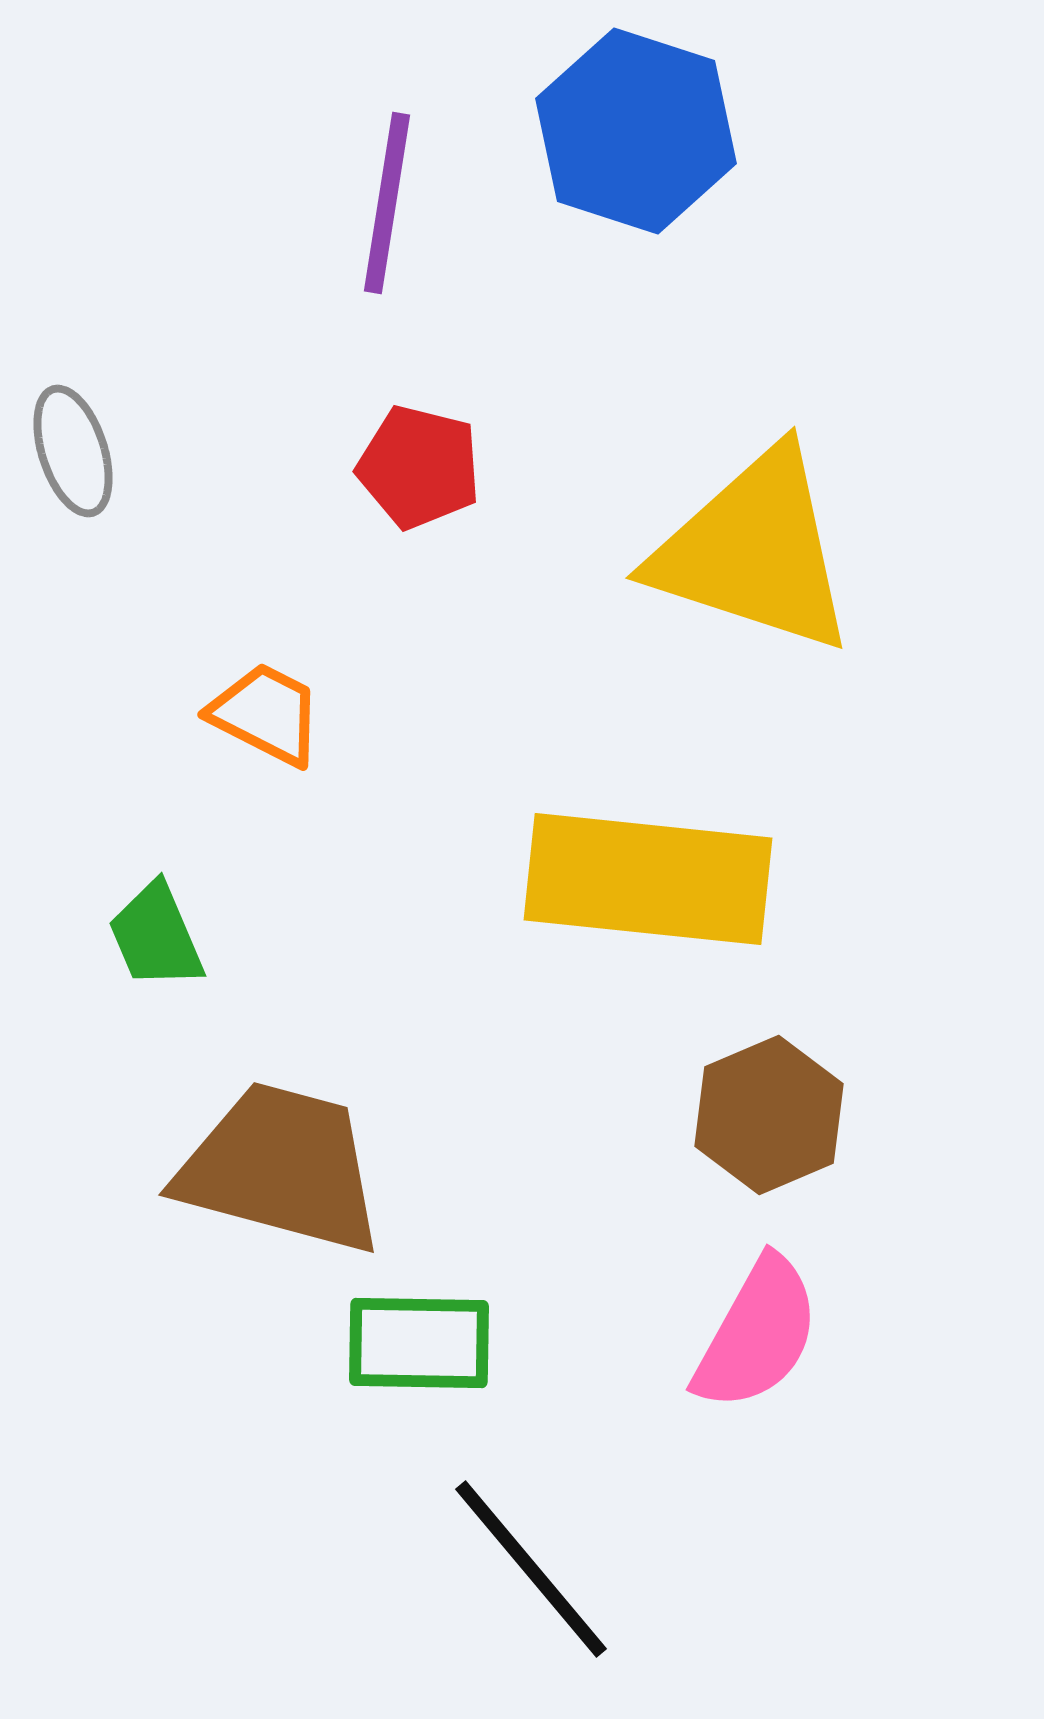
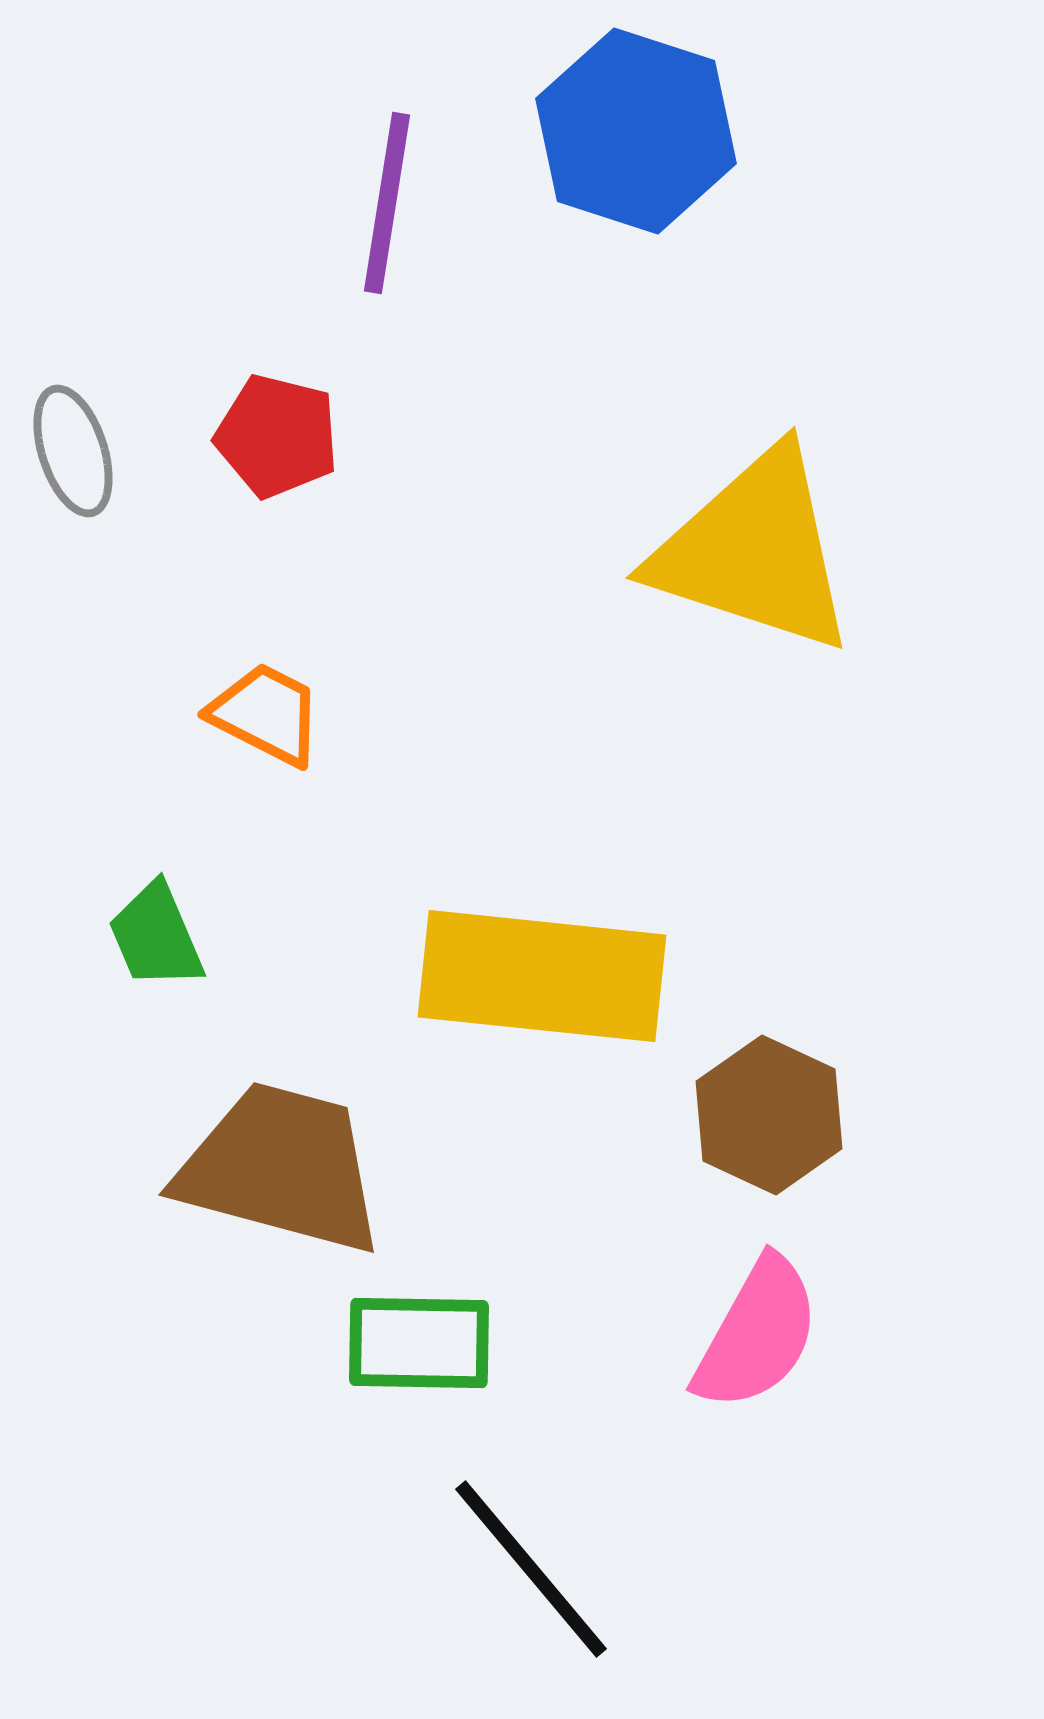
red pentagon: moved 142 px left, 31 px up
yellow rectangle: moved 106 px left, 97 px down
brown hexagon: rotated 12 degrees counterclockwise
